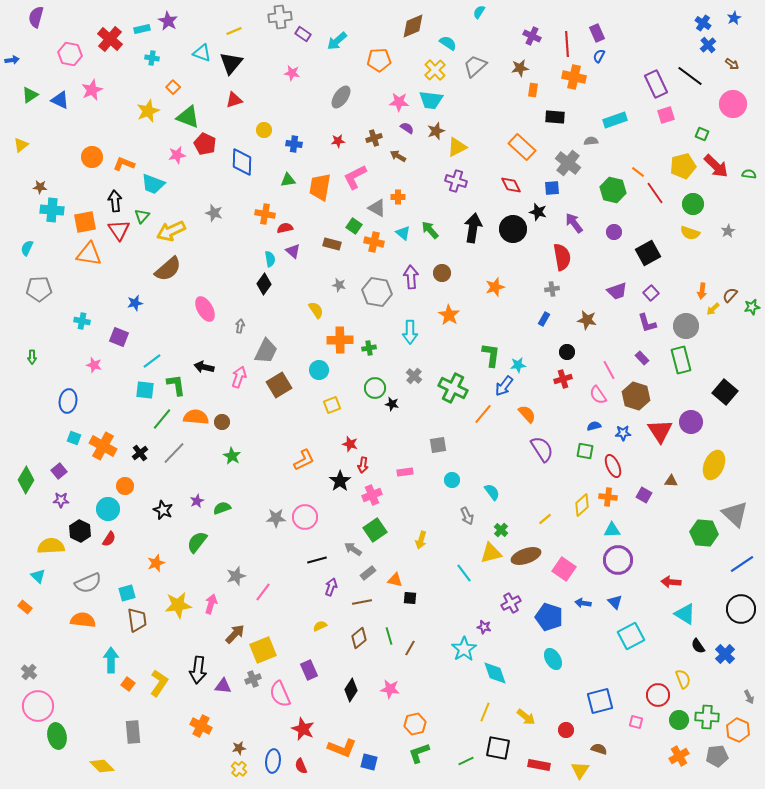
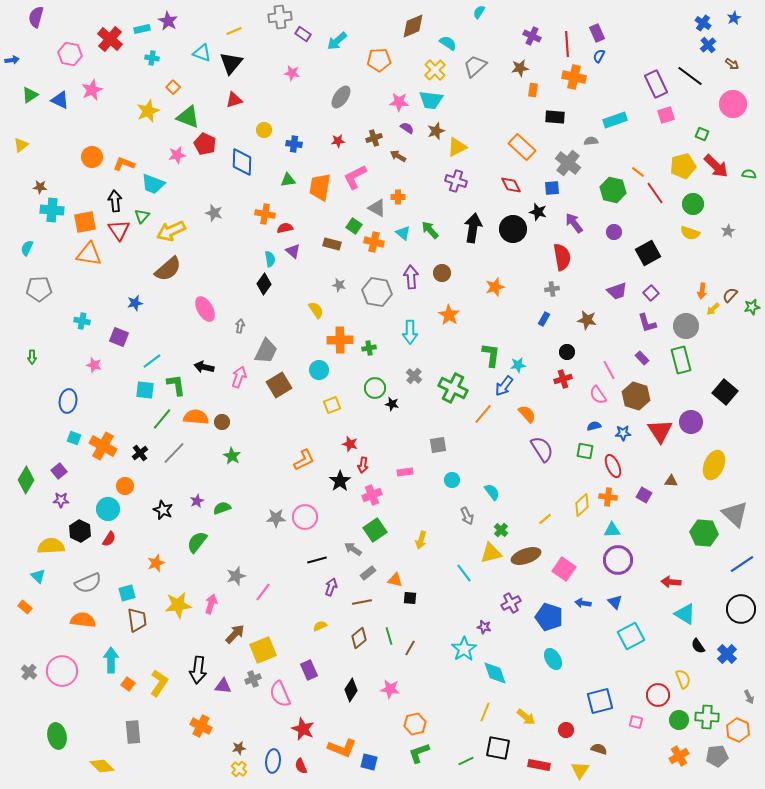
blue cross at (725, 654): moved 2 px right
pink circle at (38, 706): moved 24 px right, 35 px up
